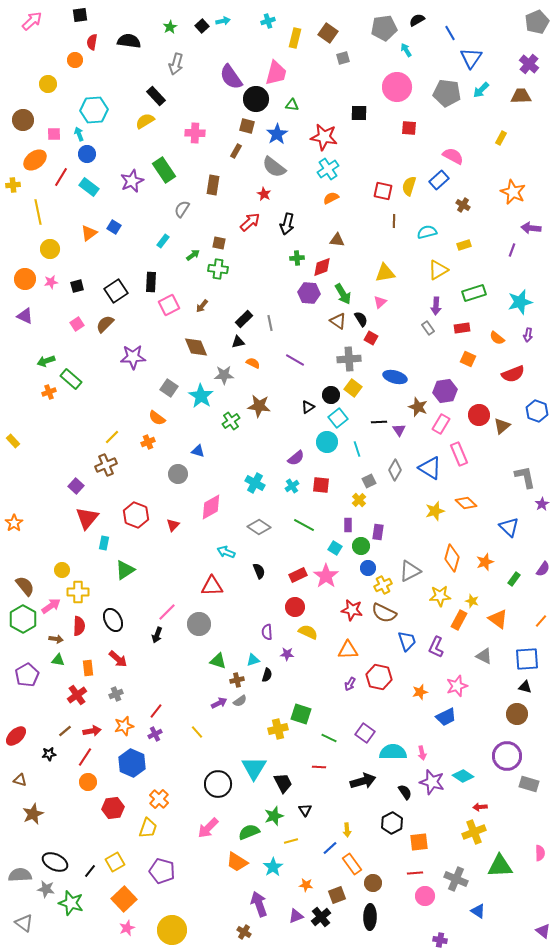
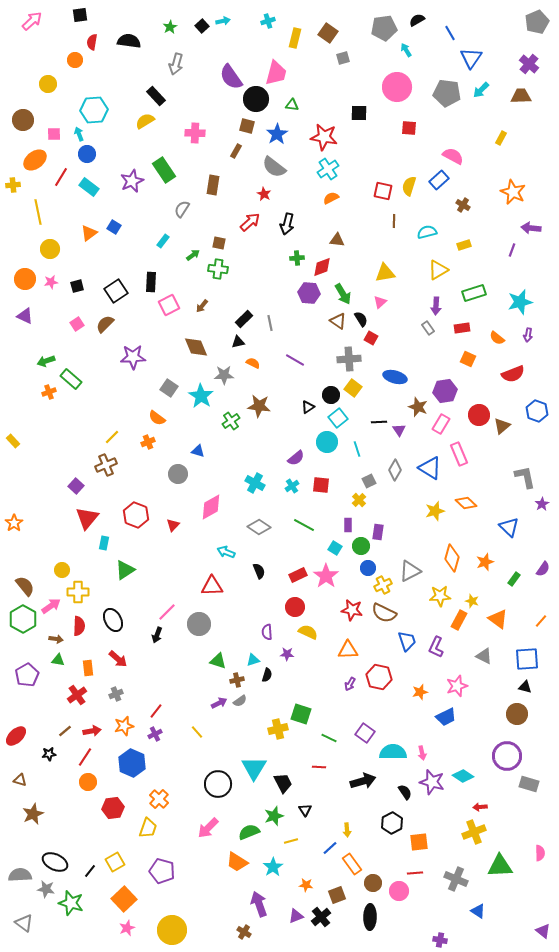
pink circle at (425, 896): moved 26 px left, 5 px up
